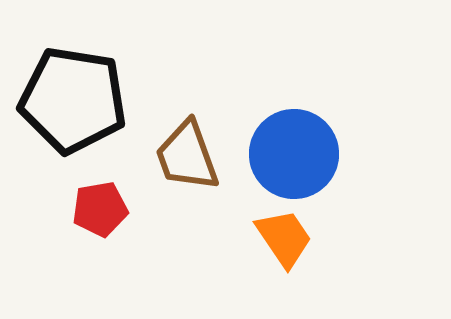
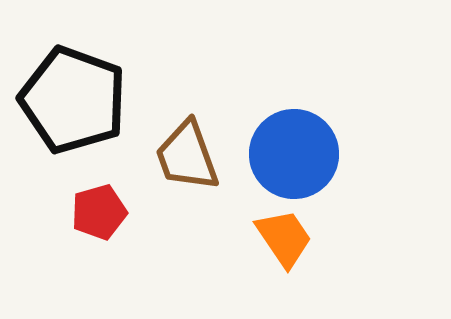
black pentagon: rotated 11 degrees clockwise
red pentagon: moved 1 px left, 3 px down; rotated 6 degrees counterclockwise
